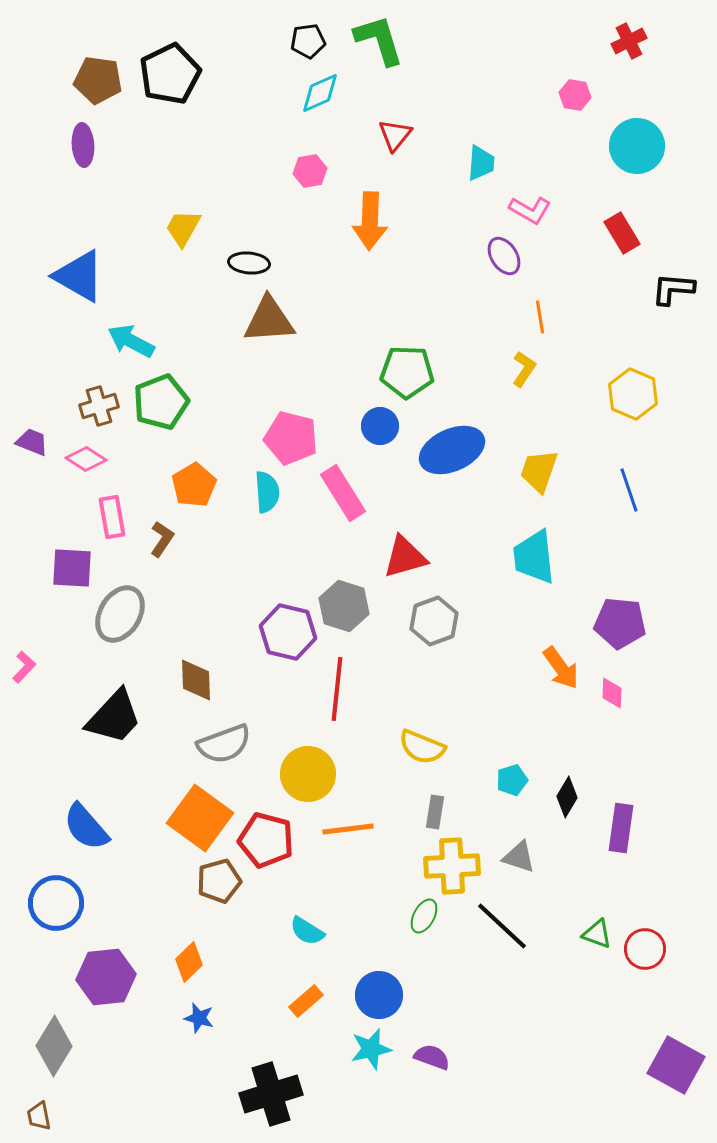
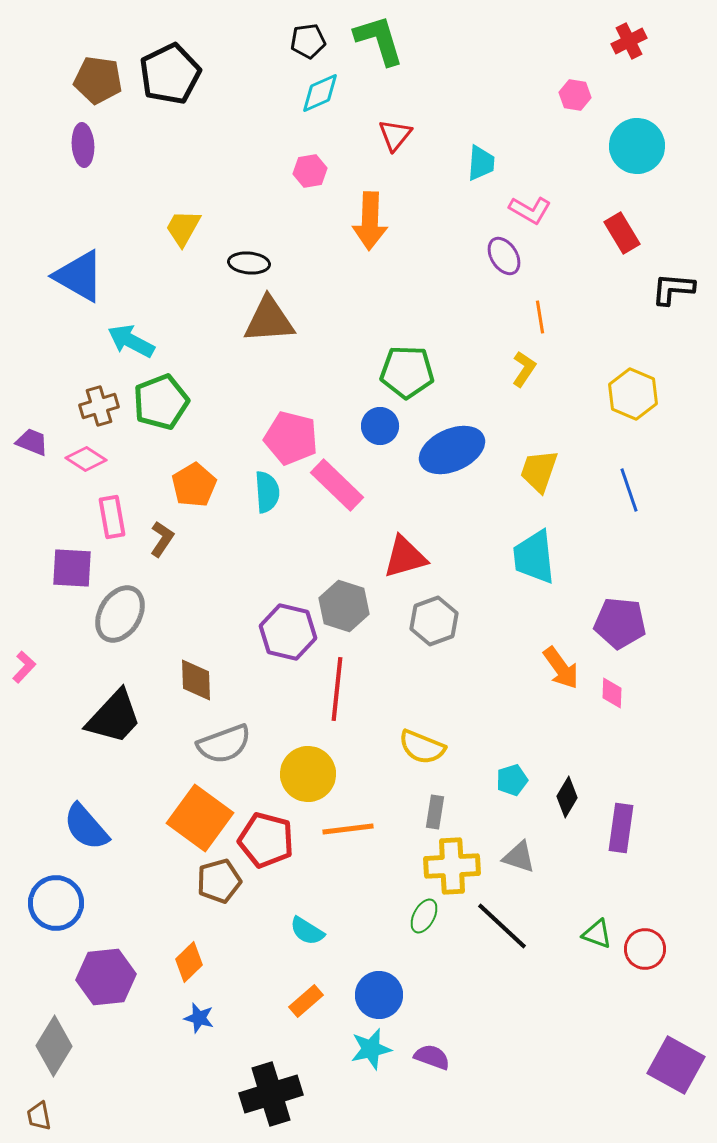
pink rectangle at (343, 493): moved 6 px left, 8 px up; rotated 14 degrees counterclockwise
